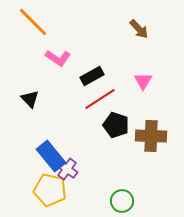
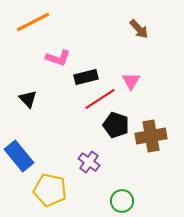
orange line: rotated 72 degrees counterclockwise
pink L-shape: rotated 15 degrees counterclockwise
black rectangle: moved 6 px left, 1 px down; rotated 15 degrees clockwise
pink triangle: moved 12 px left
black triangle: moved 2 px left
brown cross: rotated 12 degrees counterclockwise
blue rectangle: moved 32 px left
purple cross: moved 22 px right, 7 px up
